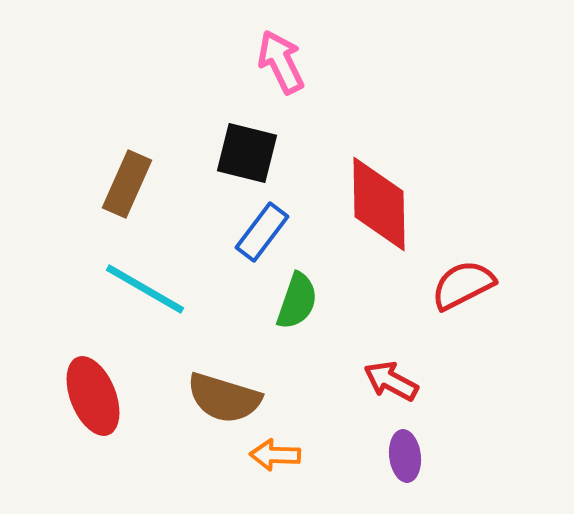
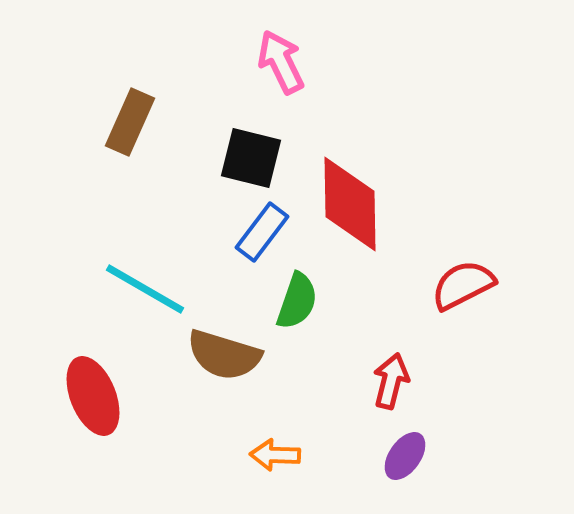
black square: moved 4 px right, 5 px down
brown rectangle: moved 3 px right, 62 px up
red diamond: moved 29 px left
red arrow: rotated 76 degrees clockwise
brown semicircle: moved 43 px up
purple ellipse: rotated 42 degrees clockwise
